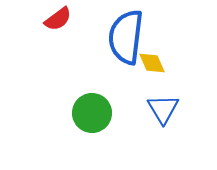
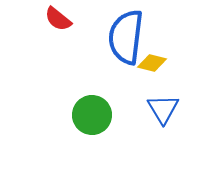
red semicircle: rotated 76 degrees clockwise
yellow diamond: rotated 52 degrees counterclockwise
green circle: moved 2 px down
